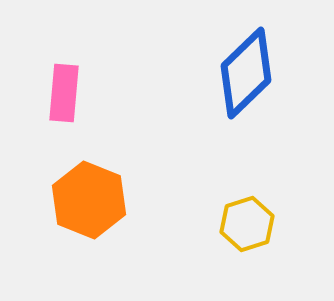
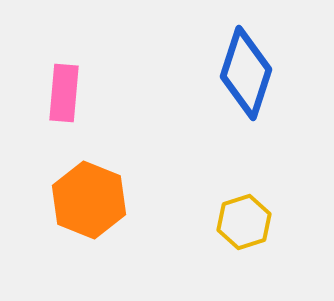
blue diamond: rotated 28 degrees counterclockwise
yellow hexagon: moved 3 px left, 2 px up
